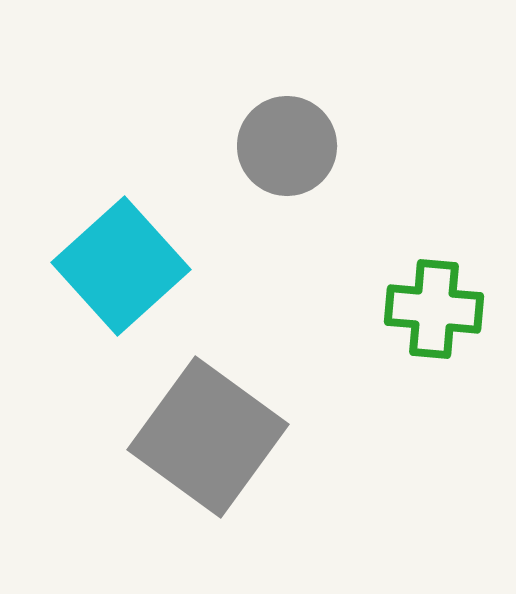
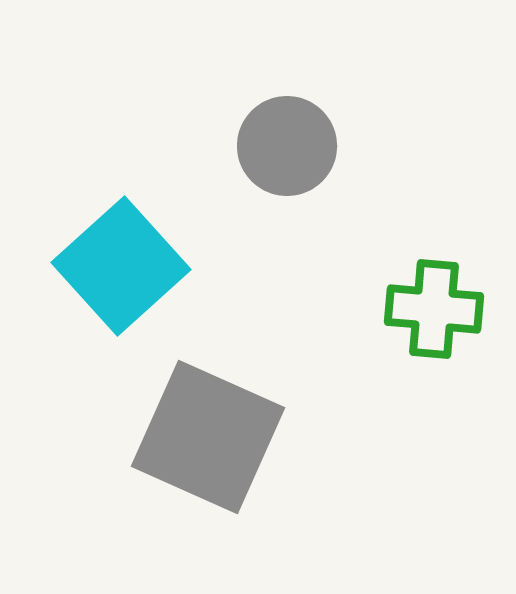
gray square: rotated 12 degrees counterclockwise
